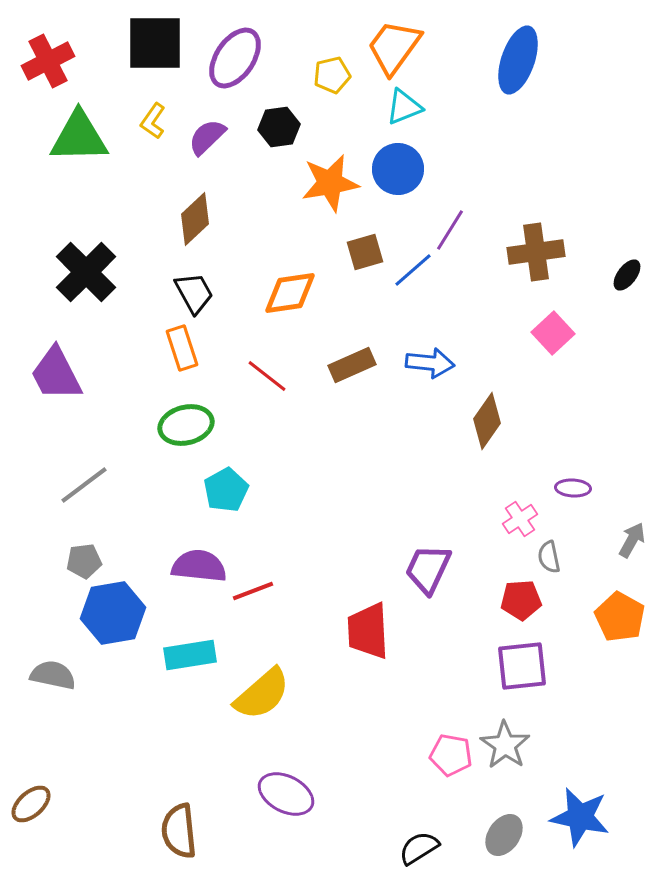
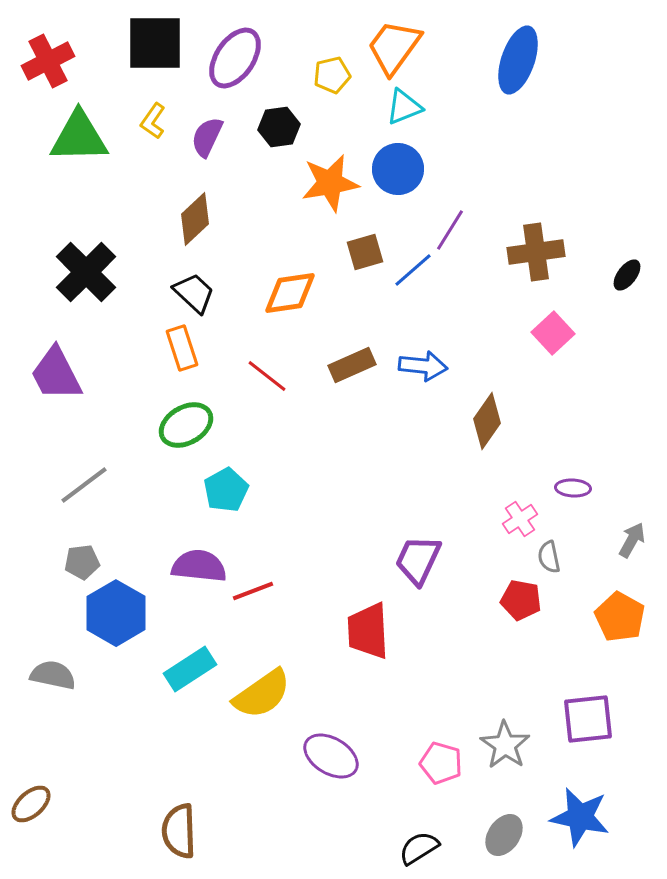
purple semicircle at (207, 137): rotated 21 degrees counterclockwise
black trapezoid at (194, 293): rotated 18 degrees counterclockwise
blue arrow at (430, 363): moved 7 px left, 3 px down
green ellipse at (186, 425): rotated 16 degrees counterclockwise
gray pentagon at (84, 561): moved 2 px left, 1 px down
purple trapezoid at (428, 569): moved 10 px left, 9 px up
red pentagon at (521, 600): rotated 15 degrees clockwise
blue hexagon at (113, 613): moved 3 px right; rotated 20 degrees counterclockwise
cyan rectangle at (190, 655): moved 14 px down; rotated 24 degrees counterclockwise
purple square at (522, 666): moved 66 px right, 53 px down
yellow semicircle at (262, 694): rotated 6 degrees clockwise
pink pentagon at (451, 755): moved 10 px left, 8 px down; rotated 6 degrees clockwise
purple ellipse at (286, 794): moved 45 px right, 38 px up; rotated 4 degrees clockwise
brown semicircle at (179, 831): rotated 4 degrees clockwise
